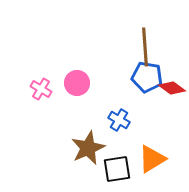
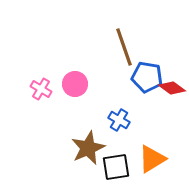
brown line: moved 21 px left; rotated 15 degrees counterclockwise
pink circle: moved 2 px left, 1 px down
black square: moved 1 px left, 2 px up
